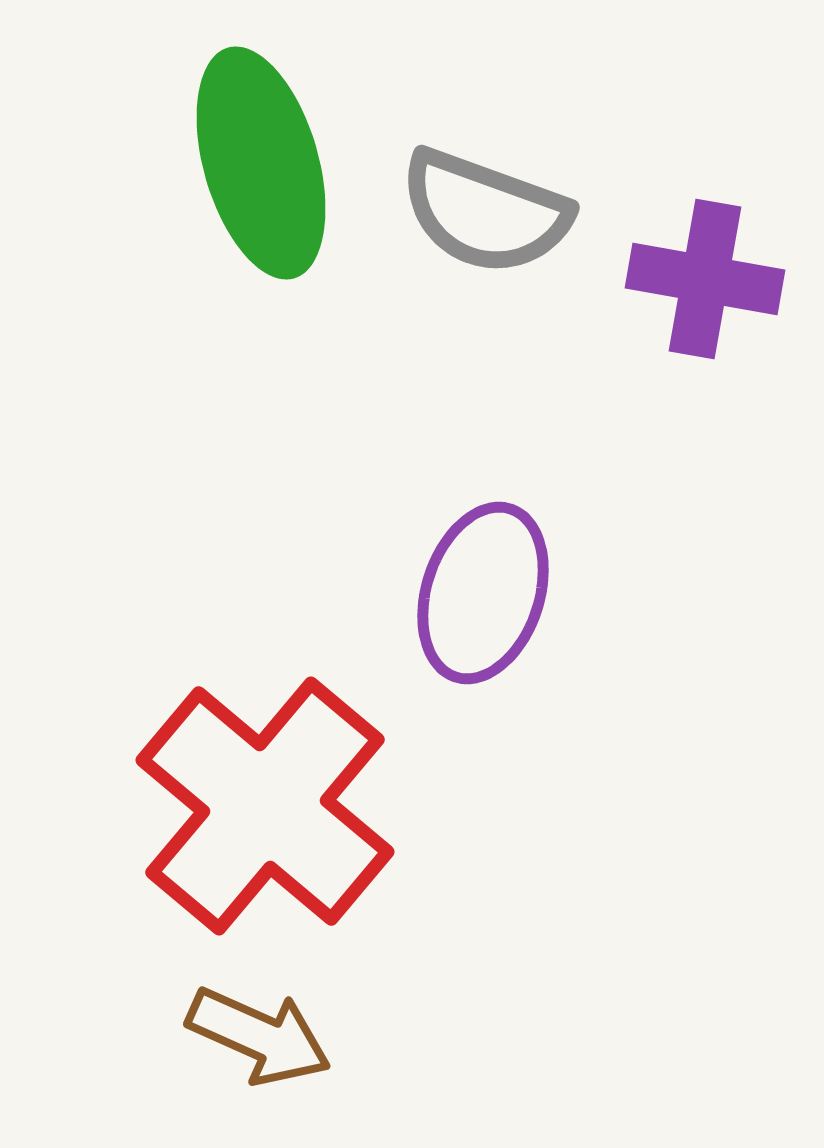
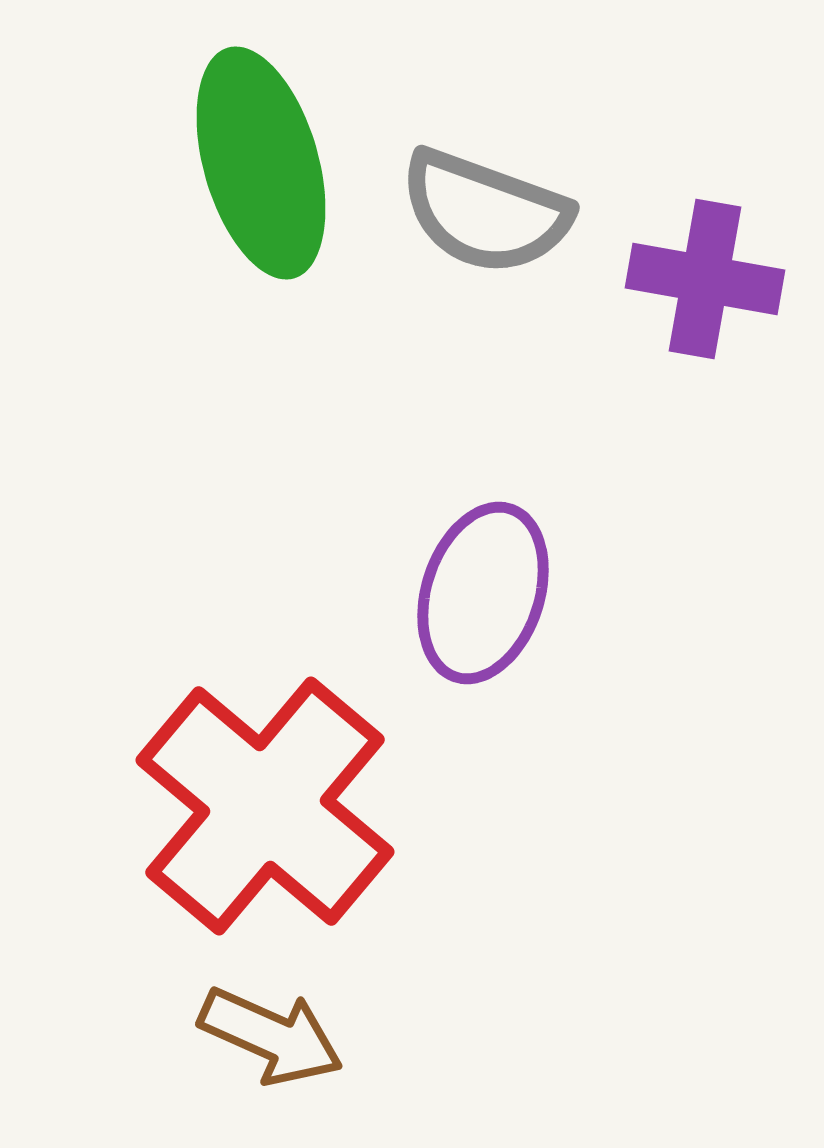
brown arrow: moved 12 px right
